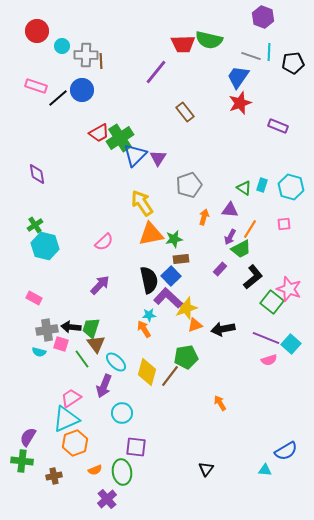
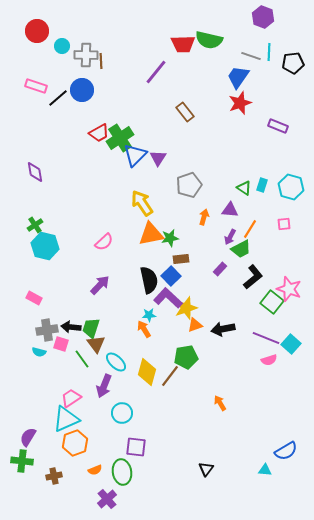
purple diamond at (37, 174): moved 2 px left, 2 px up
green star at (174, 239): moved 4 px left, 1 px up
